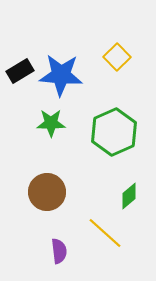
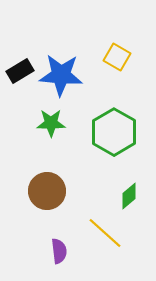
yellow square: rotated 16 degrees counterclockwise
green hexagon: rotated 6 degrees counterclockwise
brown circle: moved 1 px up
